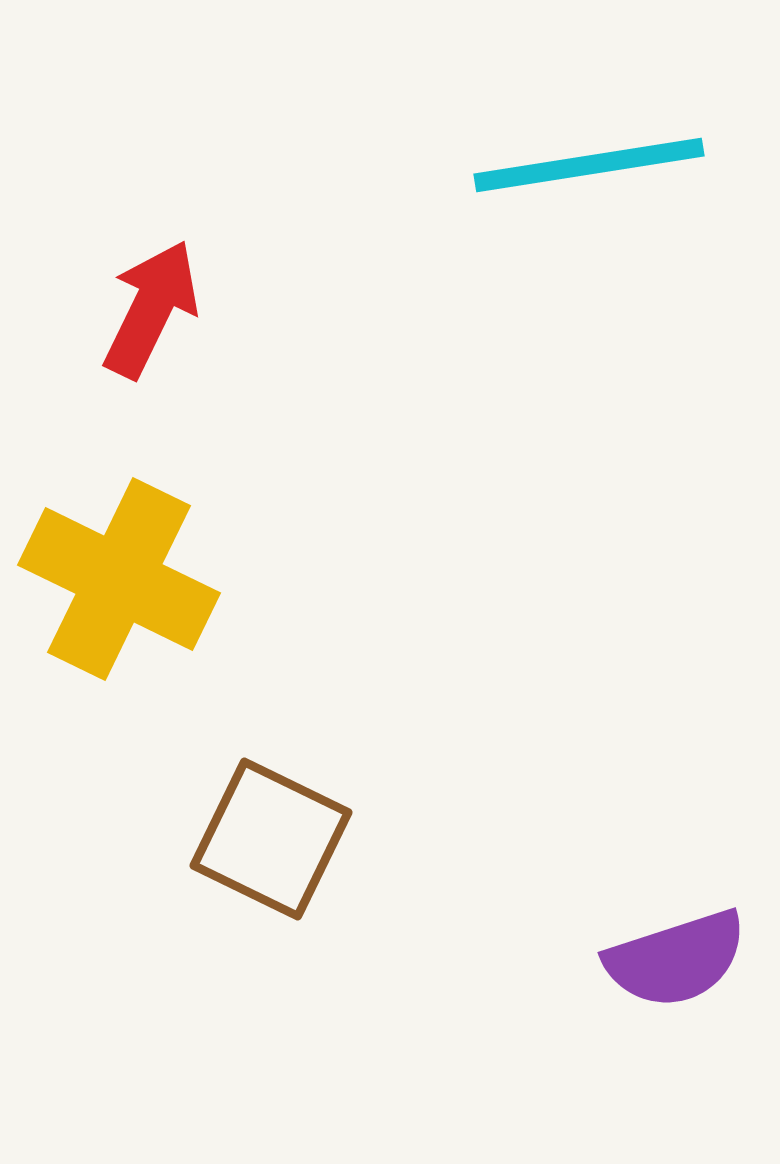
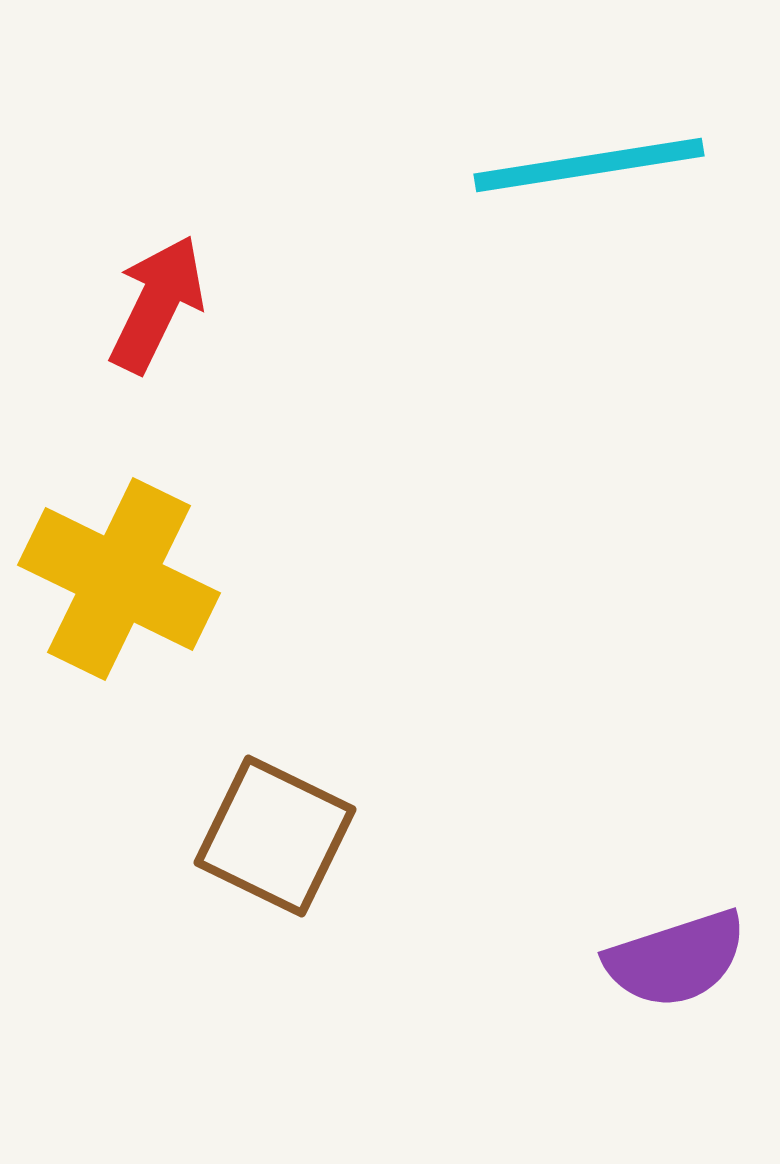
red arrow: moved 6 px right, 5 px up
brown square: moved 4 px right, 3 px up
